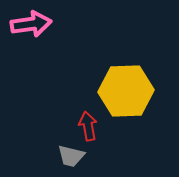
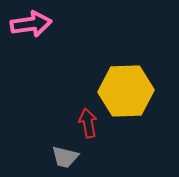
red arrow: moved 3 px up
gray trapezoid: moved 6 px left, 1 px down
